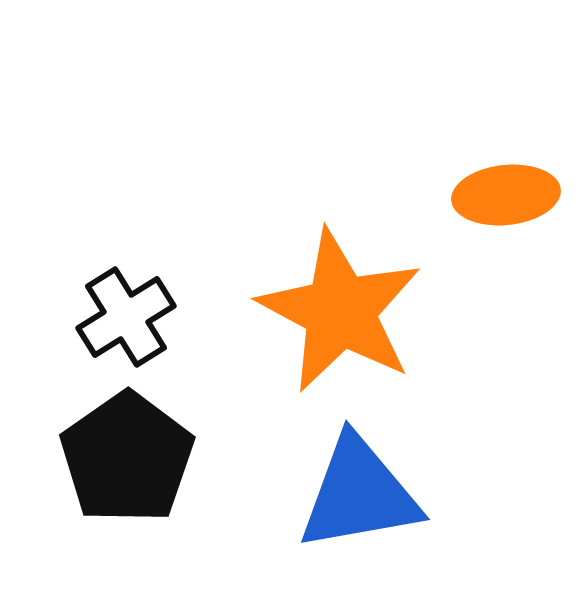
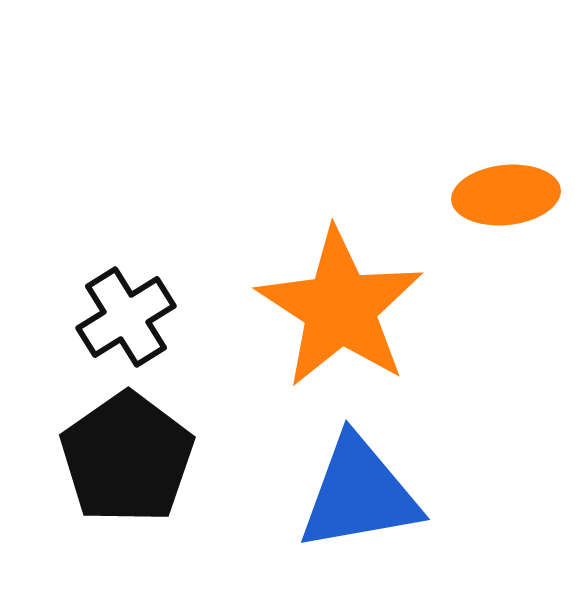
orange star: moved 3 px up; rotated 5 degrees clockwise
